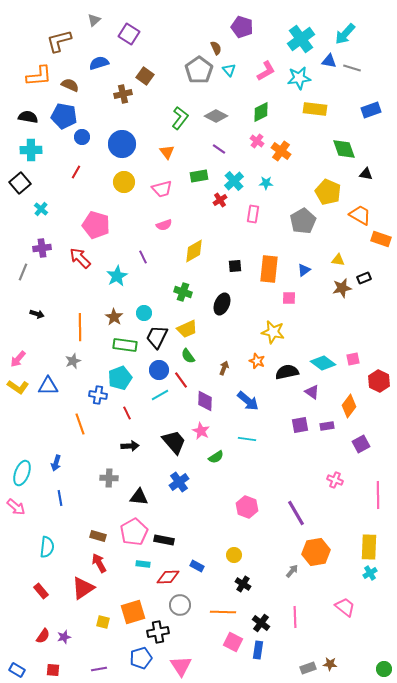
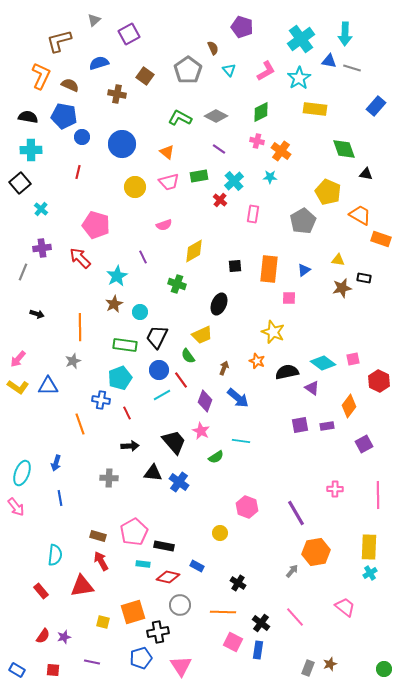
purple square at (129, 34): rotated 30 degrees clockwise
cyan arrow at (345, 34): rotated 40 degrees counterclockwise
brown semicircle at (216, 48): moved 3 px left
gray pentagon at (199, 70): moved 11 px left
orange L-shape at (39, 76): moved 2 px right; rotated 60 degrees counterclockwise
cyan star at (299, 78): rotated 25 degrees counterclockwise
brown cross at (123, 94): moved 6 px left; rotated 24 degrees clockwise
blue rectangle at (371, 110): moved 5 px right, 4 px up; rotated 30 degrees counterclockwise
green L-shape at (180, 118): rotated 100 degrees counterclockwise
pink cross at (257, 141): rotated 24 degrees counterclockwise
orange triangle at (167, 152): rotated 14 degrees counterclockwise
red line at (76, 172): moved 2 px right; rotated 16 degrees counterclockwise
yellow circle at (124, 182): moved 11 px right, 5 px down
cyan star at (266, 183): moved 4 px right, 6 px up
pink trapezoid at (162, 189): moved 7 px right, 7 px up
red cross at (220, 200): rotated 16 degrees counterclockwise
black rectangle at (364, 278): rotated 32 degrees clockwise
green cross at (183, 292): moved 6 px left, 8 px up
black ellipse at (222, 304): moved 3 px left
cyan circle at (144, 313): moved 4 px left, 1 px up
brown star at (114, 317): moved 13 px up; rotated 12 degrees clockwise
yellow trapezoid at (187, 329): moved 15 px right, 6 px down
yellow star at (273, 332): rotated 10 degrees clockwise
purple triangle at (312, 392): moved 4 px up
blue cross at (98, 395): moved 3 px right, 5 px down
cyan line at (160, 395): moved 2 px right
purple diamond at (205, 401): rotated 20 degrees clockwise
blue arrow at (248, 401): moved 10 px left, 3 px up
cyan line at (247, 439): moved 6 px left, 2 px down
purple square at (361, 444): moved 3 px right
pink cross at (335, 480): moved 9 px down; rotated 21 degrees counterclockwise
blue cross at (179, 482): rotated 18 degrees counterclockwise
black triangle at (139, 497): moved 14 px right, 24 px up
pink arrow at (16, 507): rotated 12 degrees clockwise
black rectangle at (164, 540): moved 6 px down
cyan semicircle at (47, 547): moved 8 px right, 8 px down
yellow circle at (234, 555): moved 14 px left, 22 px up
red arrow at (99, 563): moved 2 px right, 2 px up
red diamond at (168, 577): rotated 15 degrees clockwise
black cross at (243, 584): moved 5 px left, 1 px up
red triangle at (83, 588): moved 1 px left, 2 px up; rotated 25 degrees clockwise
pink line at (295, 617): rotated 40 degrees counterclockwise
brown star at (330, 664): rotated 24 degrees counterclockwise
gray rectangle at (308, 668): rotated 49 degrees counterclockwise
purple line at (99, 669): moved 7 px left, 7 px up; rotated 21 degrees clockwise
